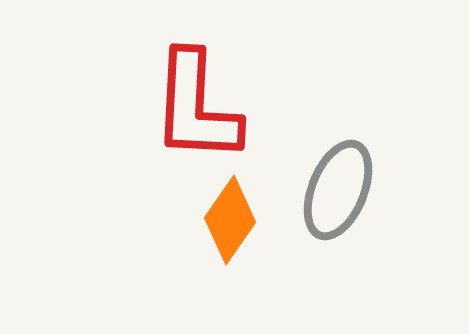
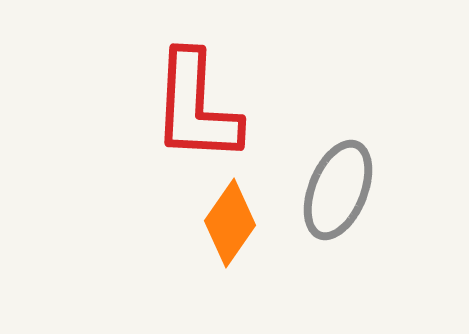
orange diamond: moved 3 px down
